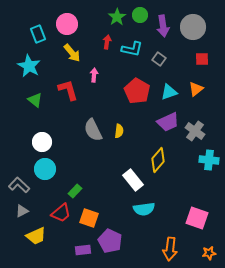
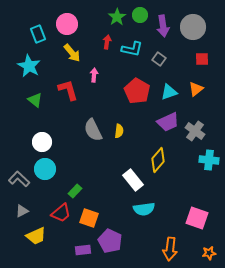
gray L-shape: moved 6 px up
